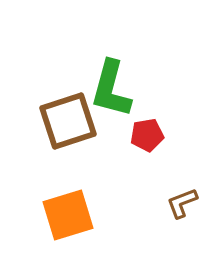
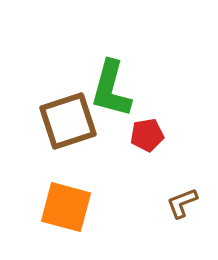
orange square: moved 2 px left, 8 px up; rotated 32 degrees clockwise
